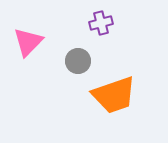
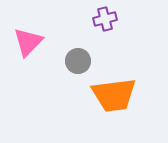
purple cross: moved 4 px right, 4 px up
orange trapezoid: rotated 12 degrees clockwise
